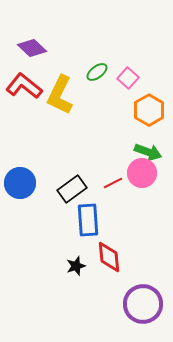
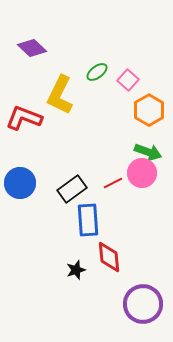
pink square: moved 2 px down
red L-shape: moved 32 px down; rotated 18 degrees counterclockwise
black star: moved 4 px down
